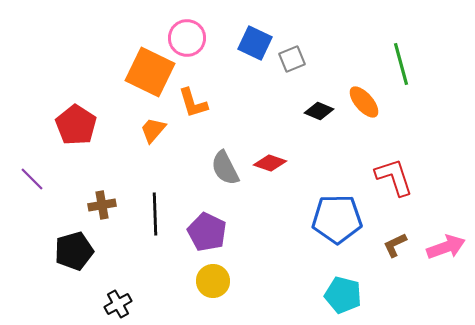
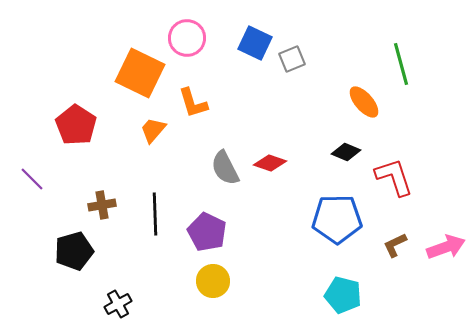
orange square: moved 10 px left, 1 px down
black diamond: moved 27 px right, 41 px down
